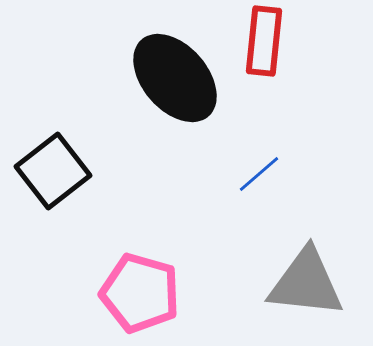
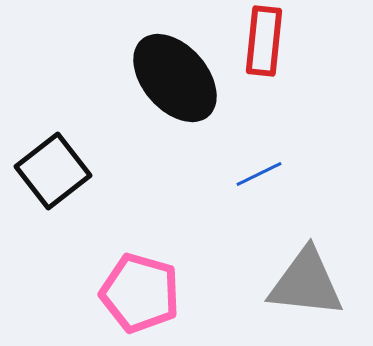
blue line: rotated 15 degrees clockwise
